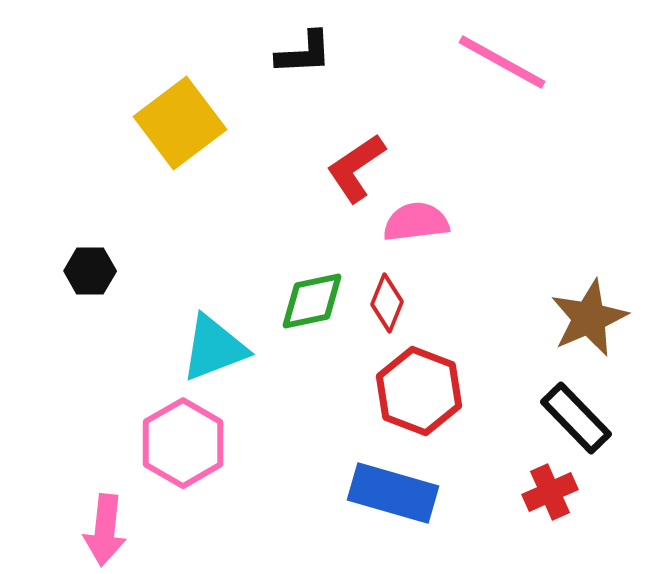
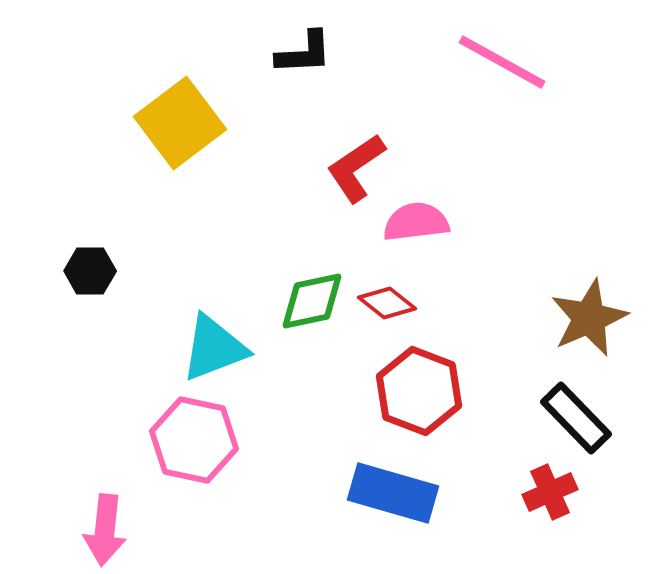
red diamond: rotated 74 degrees counterclockwise
pink hexagon: moved 11 px right, 3 px up; rotated 18 degrees counterclockwise
